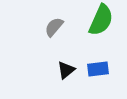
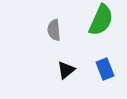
gray semicircle: moved 3 px down; rotated 45 degrees counterclockwise
blue rectangle: moved 7 px right; rotated 75 degrees clockwise
